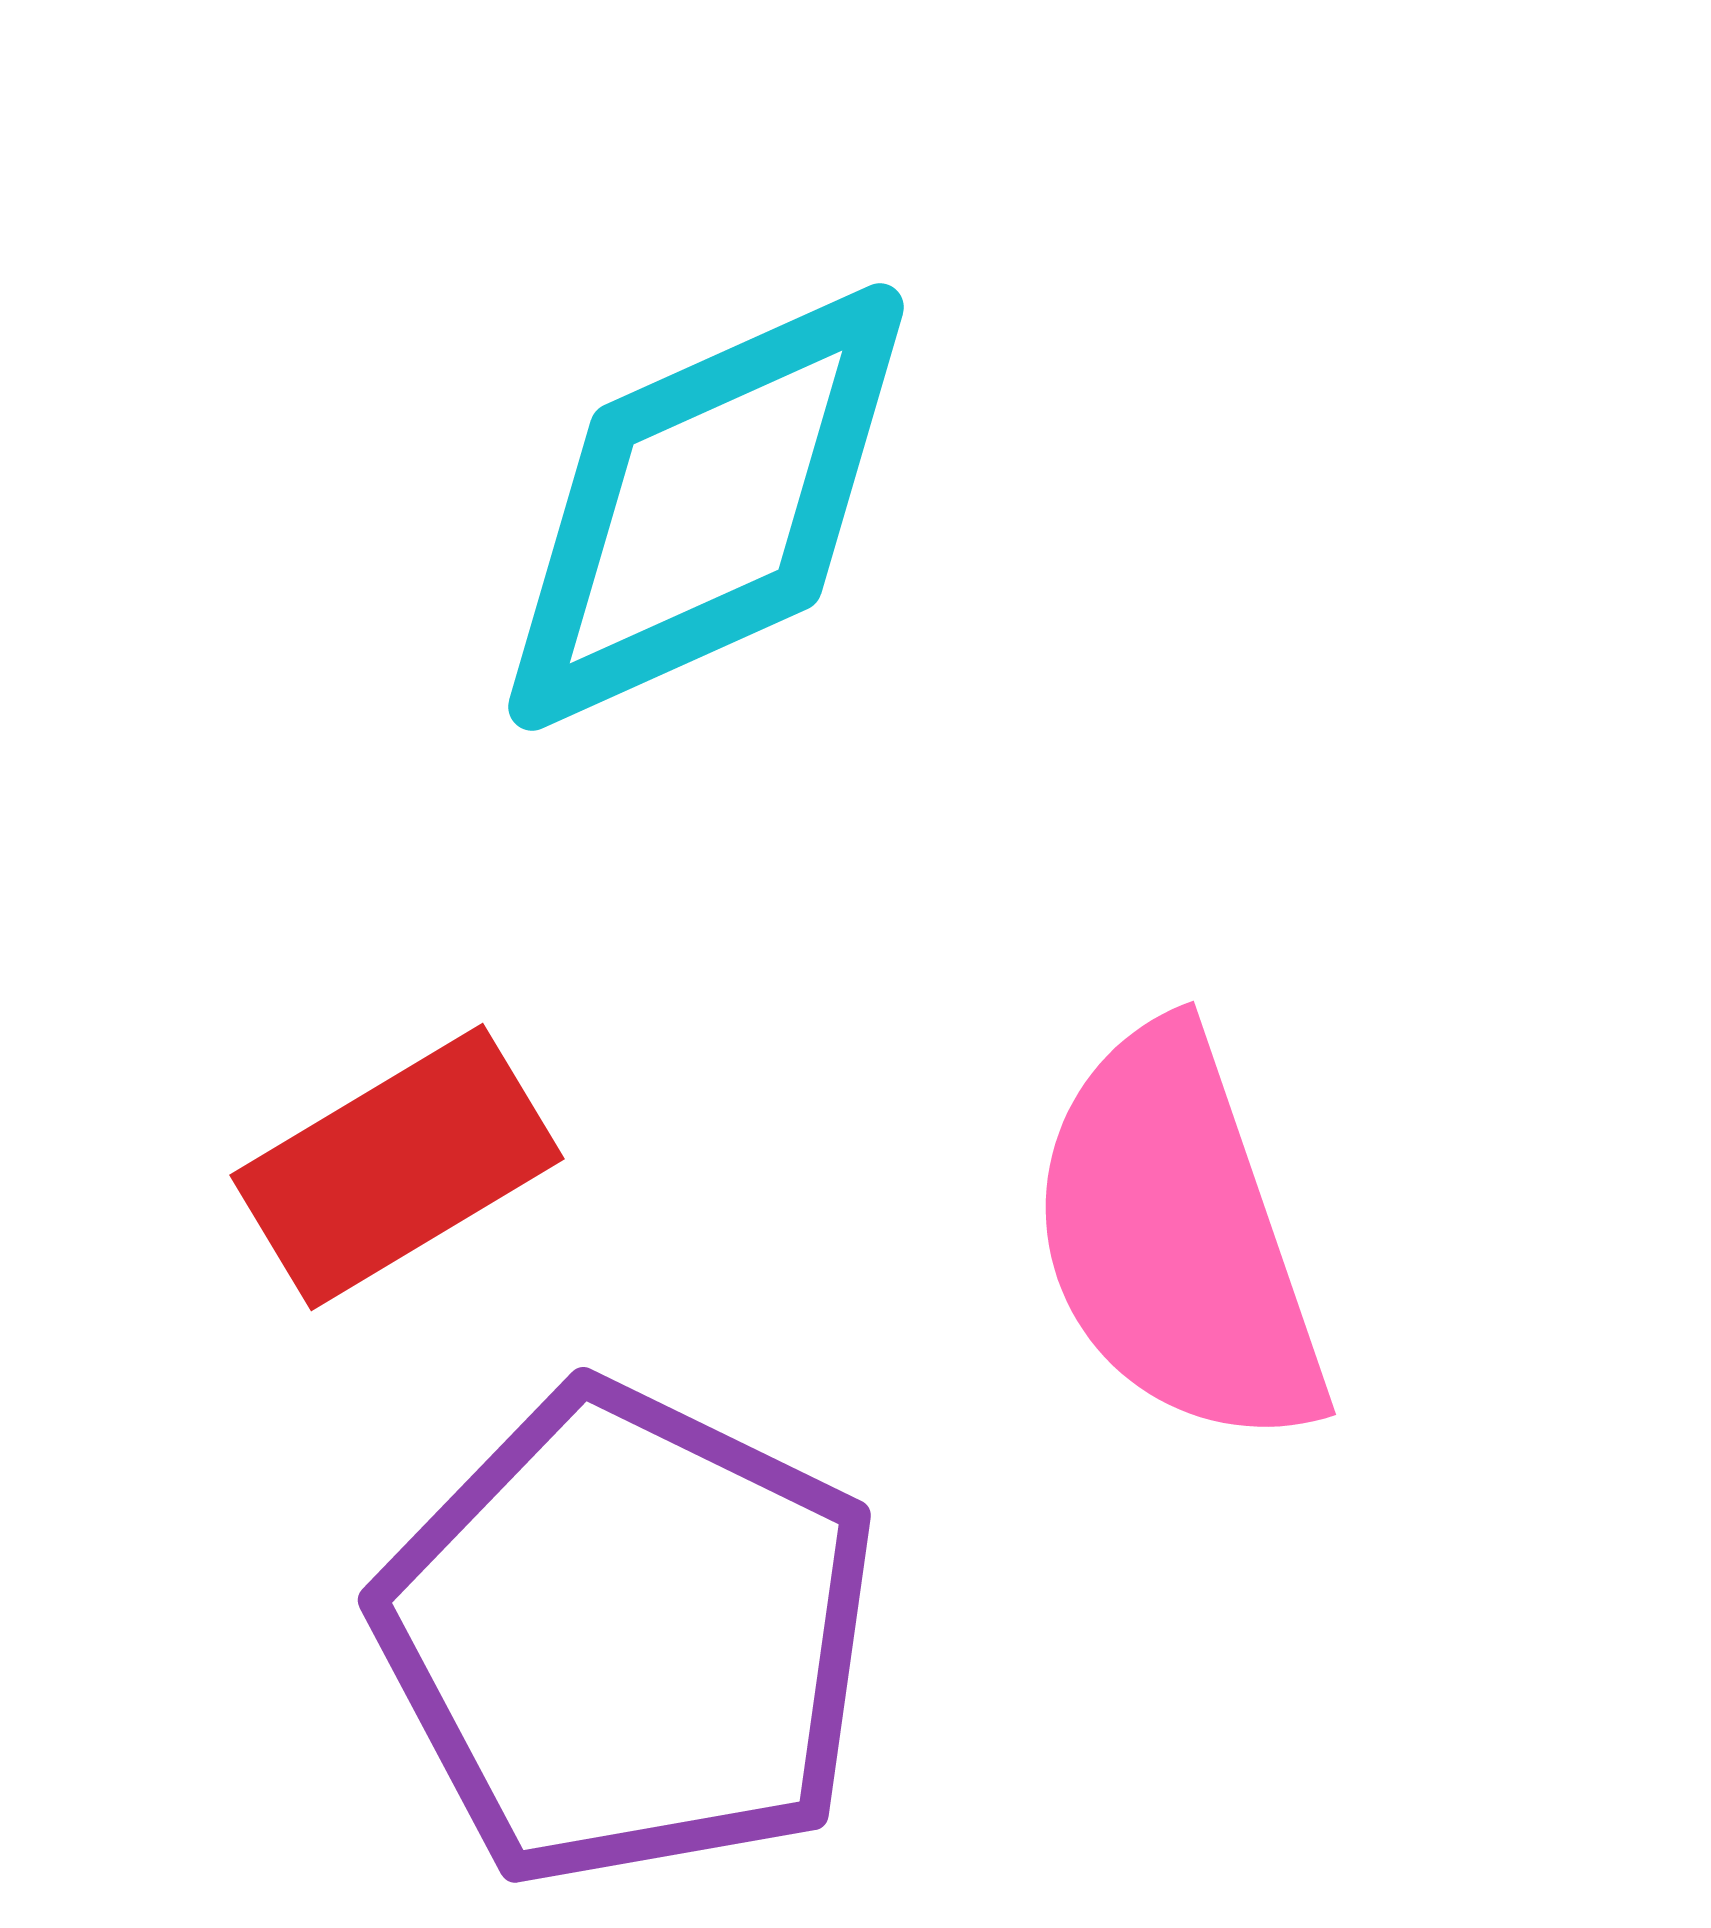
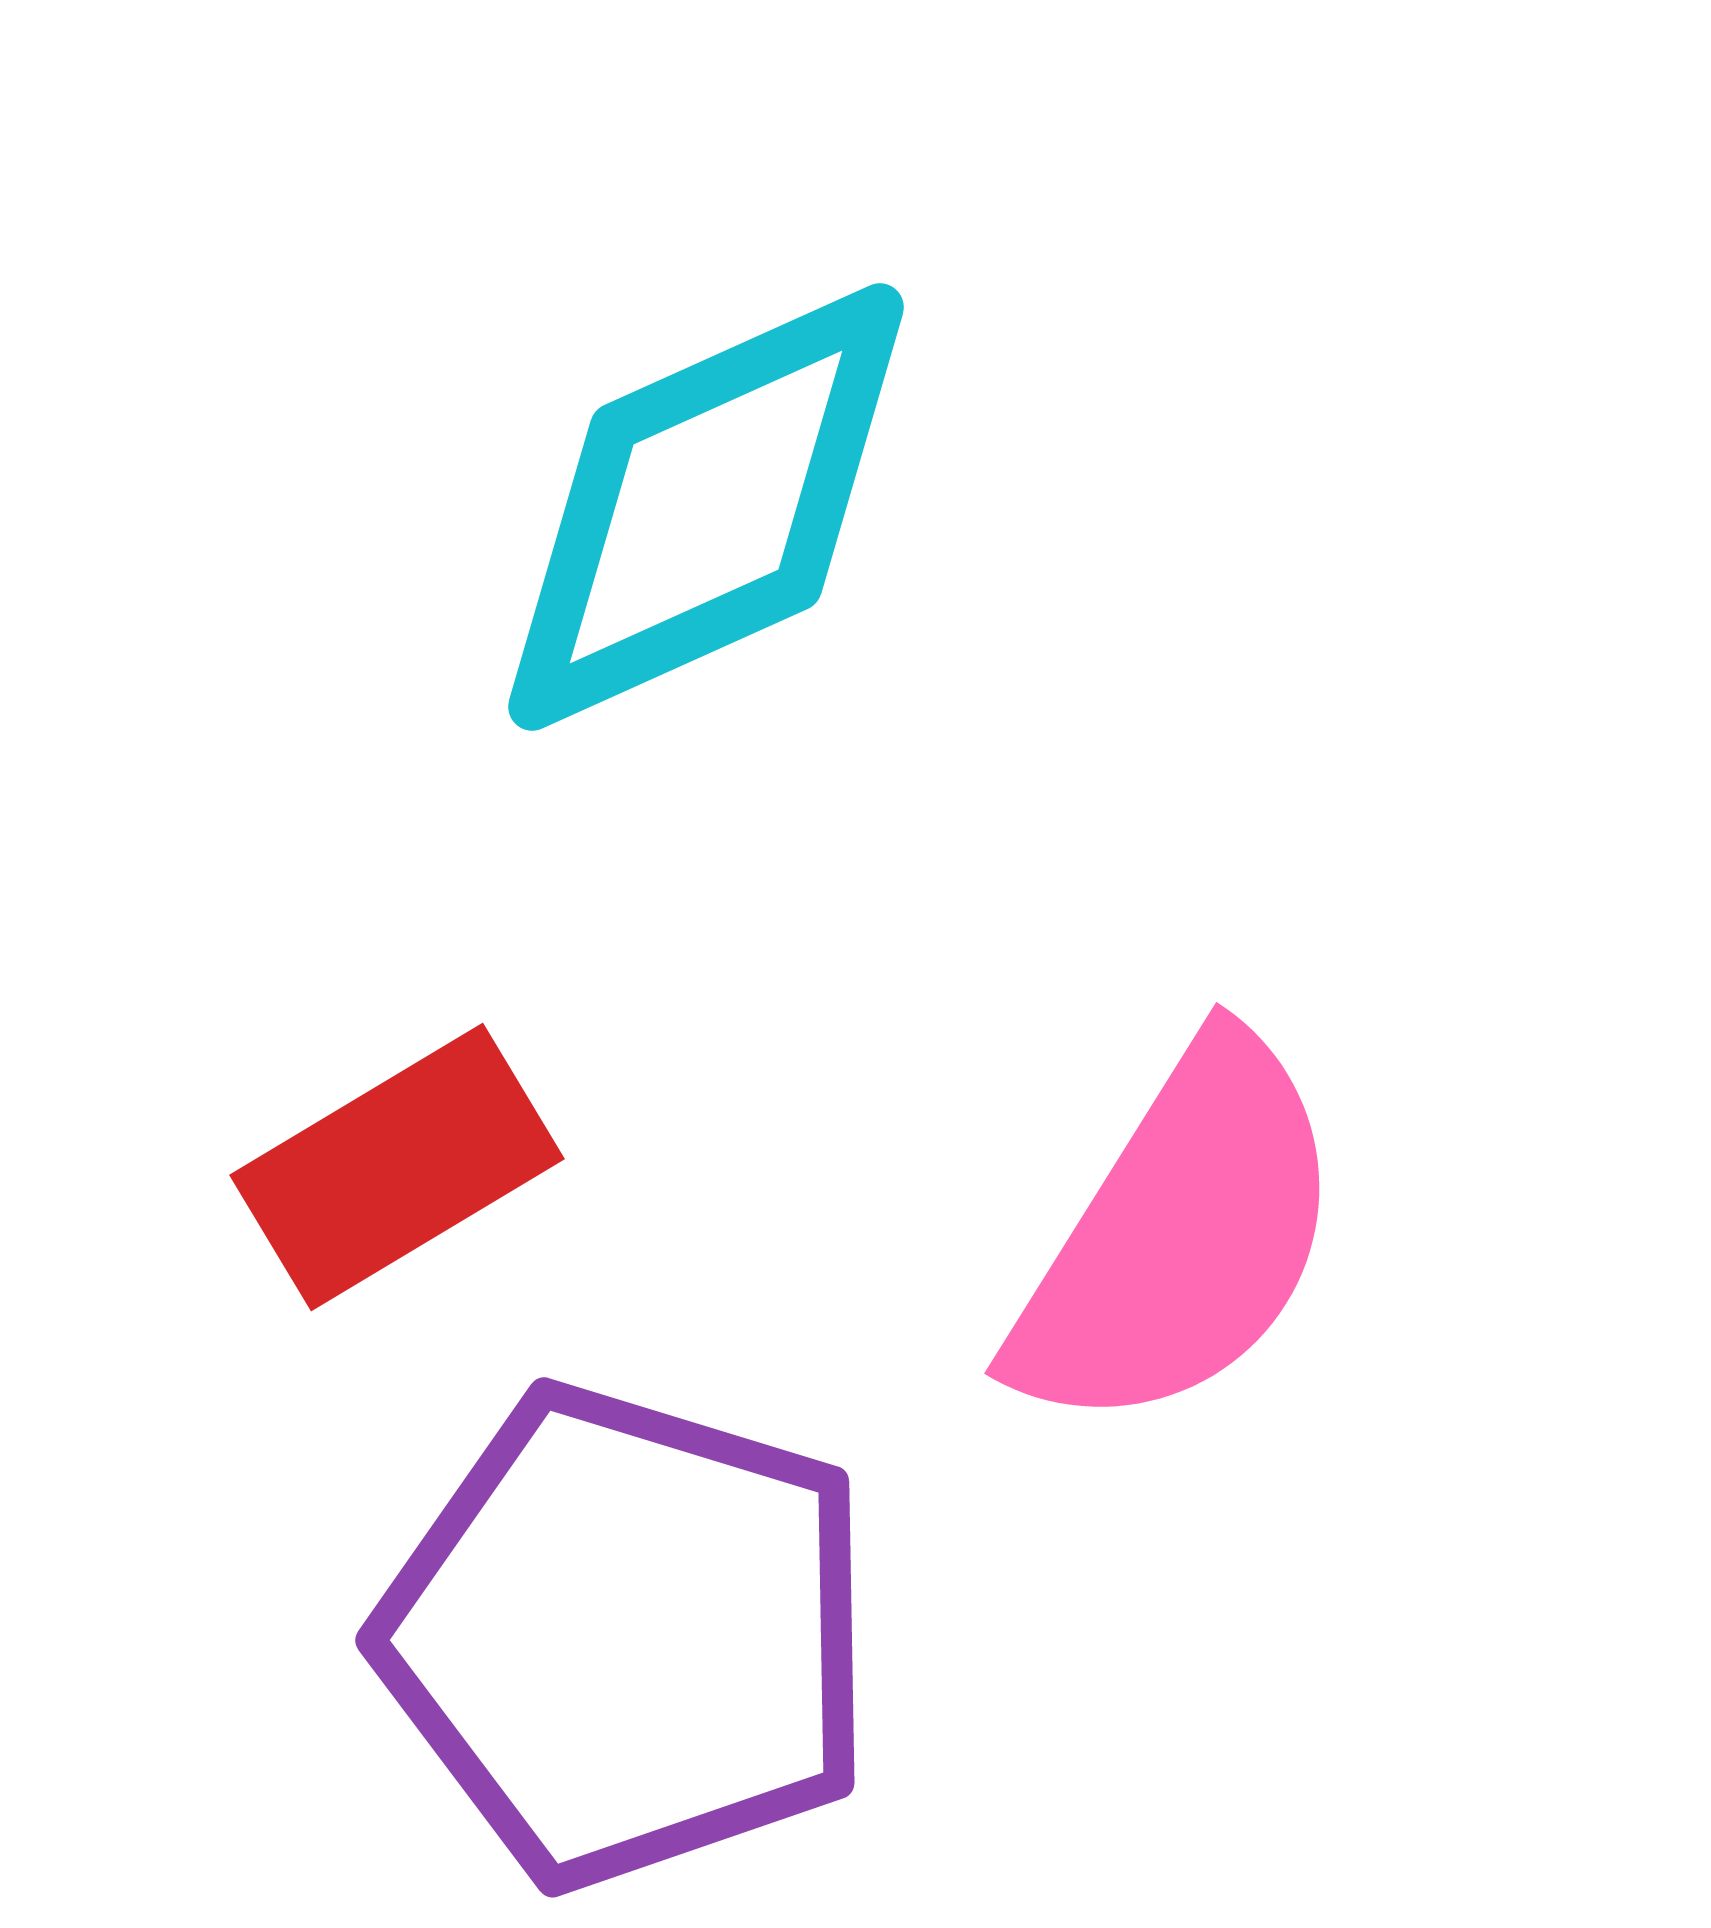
pink semicircle: moved 2 px right, 1 px up; rotated 129 degrees counterclockwise
purple pentagon: rotated 9 degrees counterclockwise
